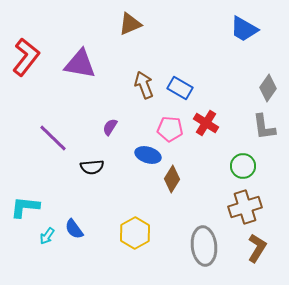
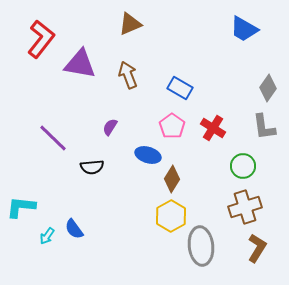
red L-shape: moved 15 px right, 18 px up
brown arrow: moved 16 px left, 10 px up
red cross: moved 7 px right, 5 px down
pink pentagon: moved 2 px right, 3 px up; rotated 30 degrees clockwise
cyan L-shape: moved 4 px left
yellow hexagon: moved 36 px right, 17 px up
gray ellipse: moved 3 px left
